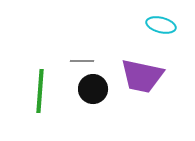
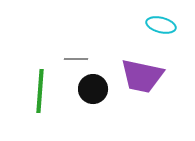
gray line: moved 6 px left, 2 px up
